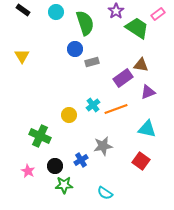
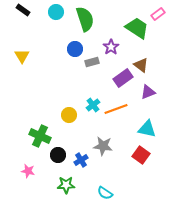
purple star: moved 5 px left, 36 px down
green semicircle: moved 4 px up
brown triangle: rotated 28 degrees clockwise
gray star: rotated 18 degrees clockwise
red square: moved 6 px up
black circle: moved 3 px right, 11 px up
pink star: rotated 16 degrees counterclockwise
green star: moved 2 px right
